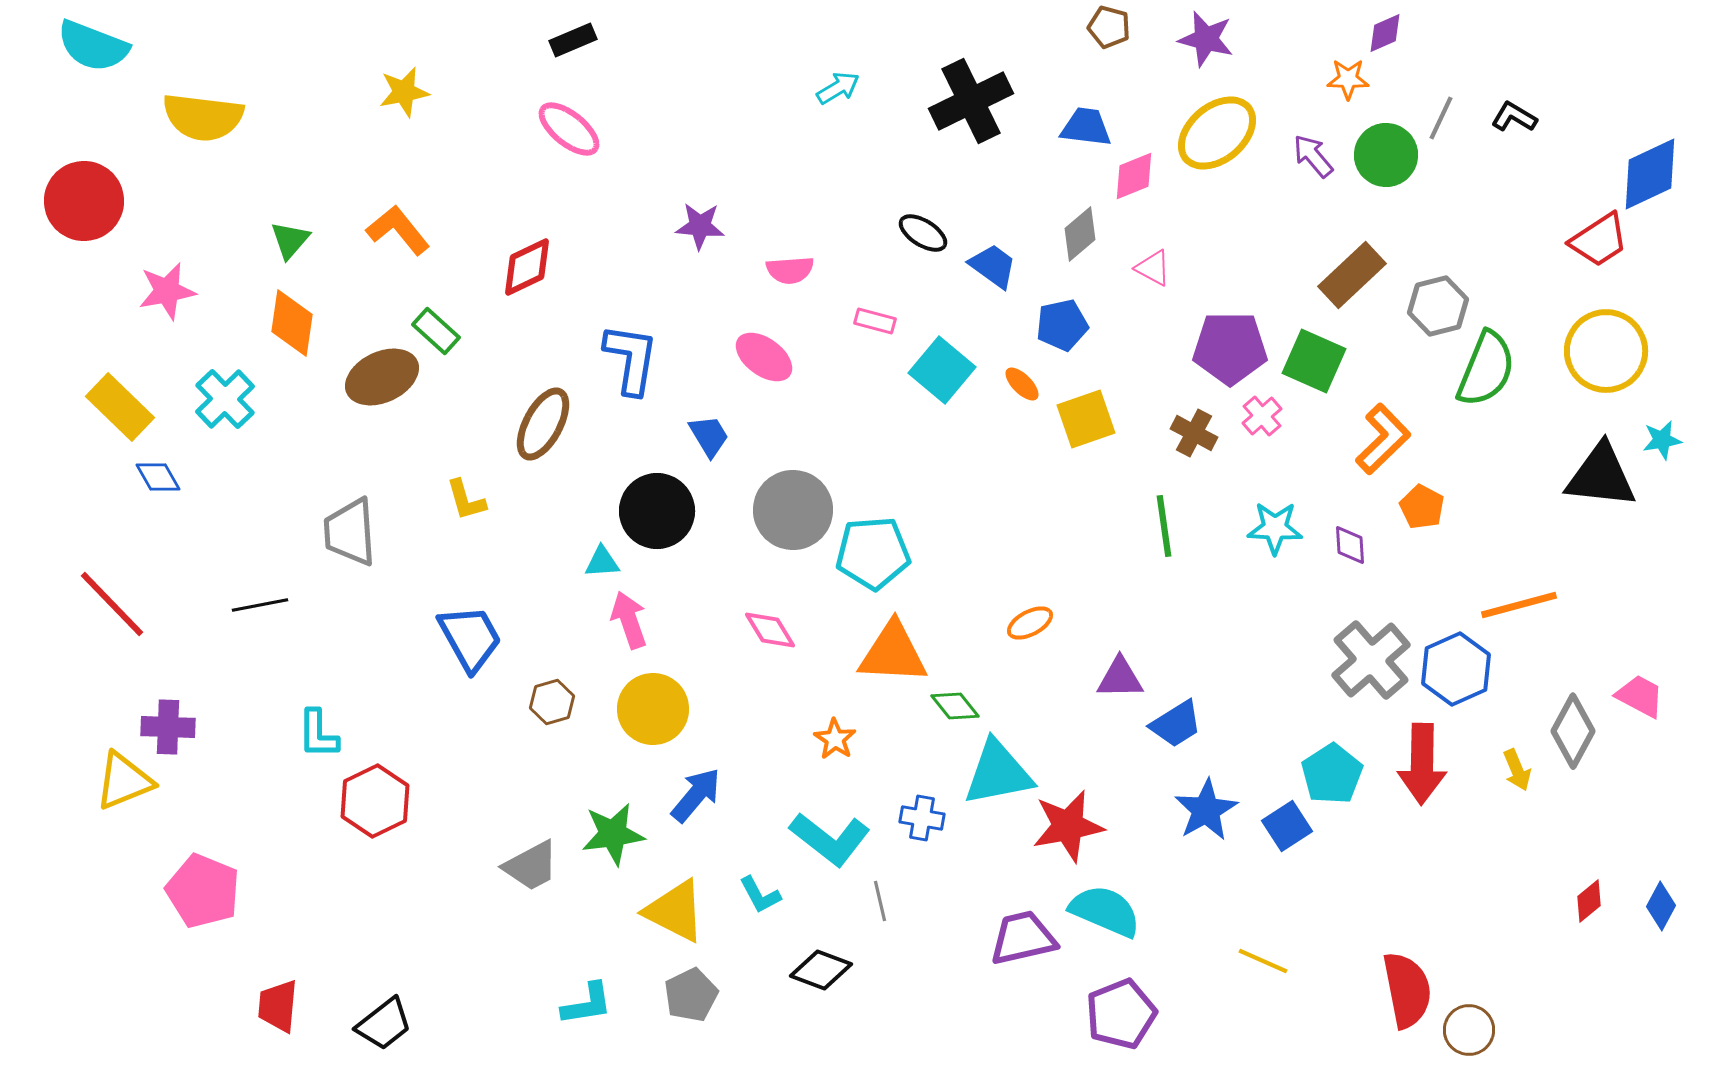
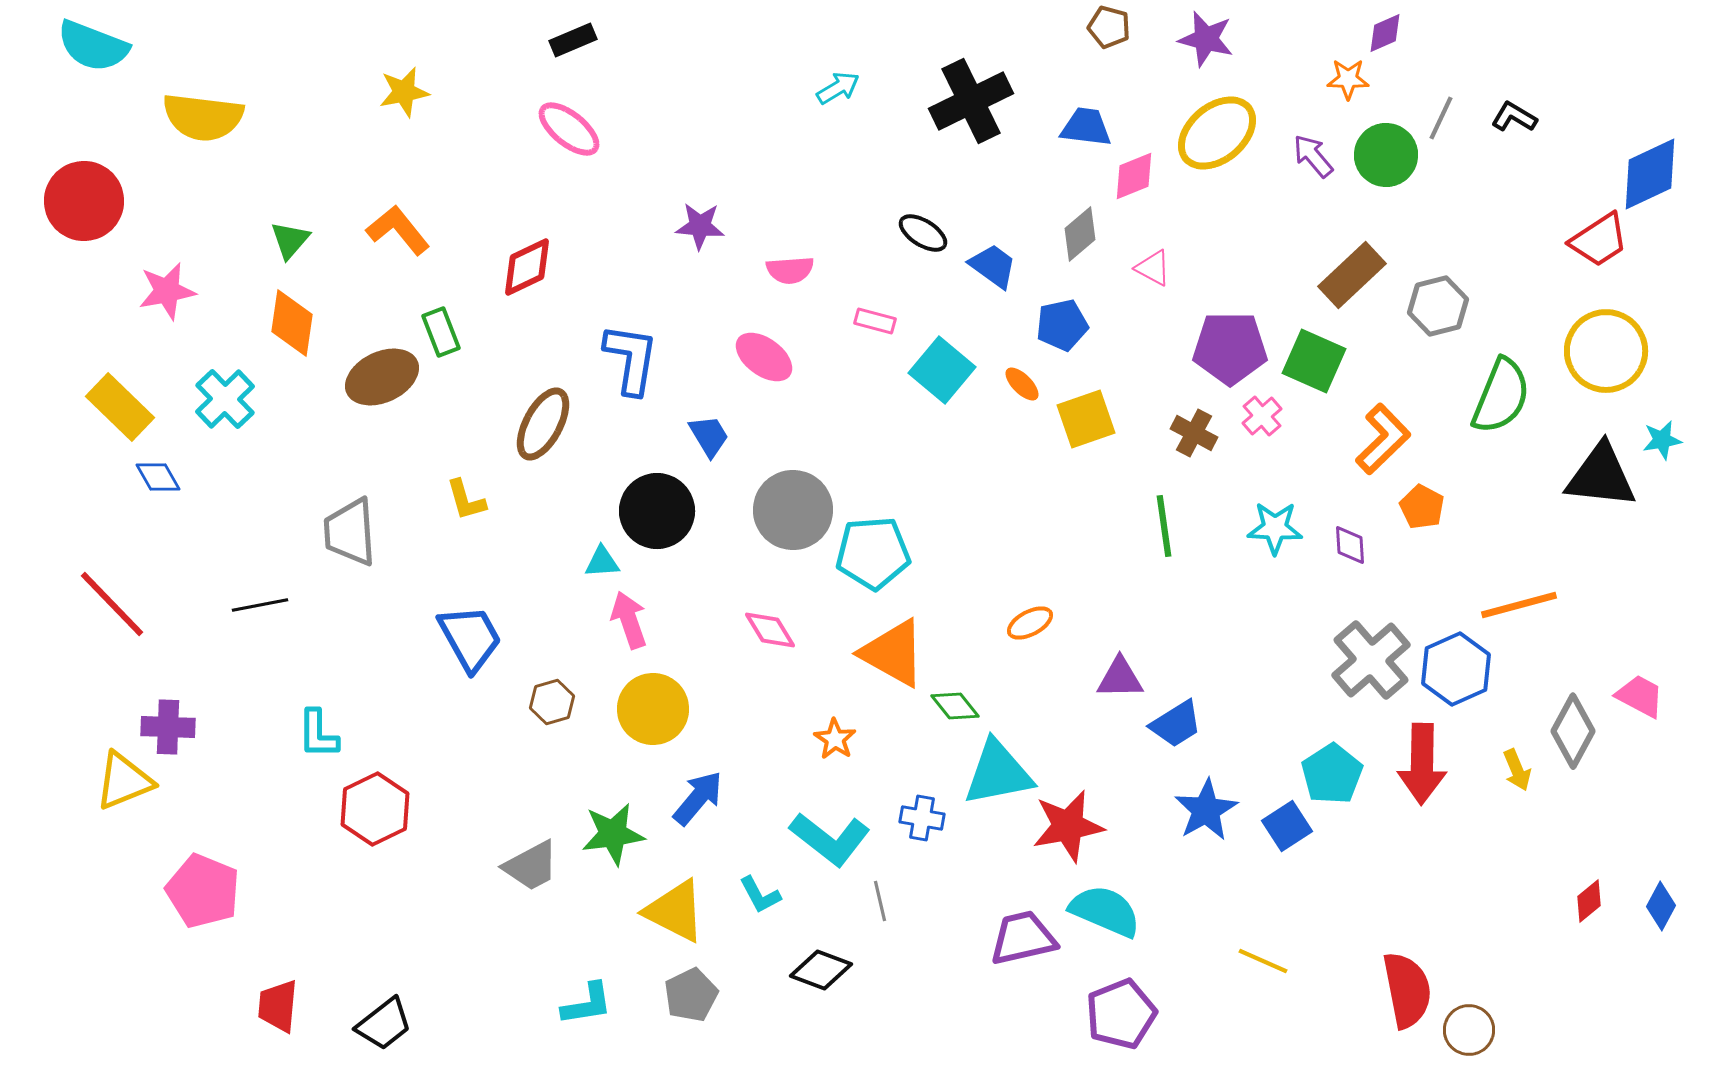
green rectangle at (436, 331): moved 5 px right, 1 px down; rotated 27 degrees clockwise
green semicircle at (1486, 369): moved 15 px right, 27 px down
orange triangle at (893, 653): rotated 26 degrees clockwise
blue arrow at (696, 795): moved 2 px right, 3 px down
red hexagon at (375, 801): moved 8 px down
